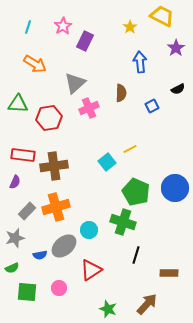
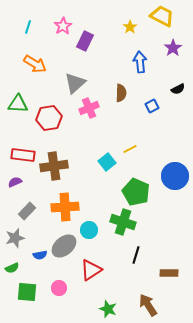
purple star: moved 3 px left
purple semicircle: rotated 136 degrees counterclockwise
blue circle: moved 12 px up
orange cross: moved 9 px right; rotated 12 degrees clockwise
brown arrow: moved 1 px right, 1 px down; rotated 75 degrees counterclockwise
